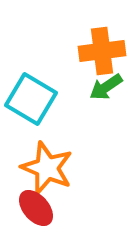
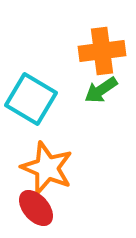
green arrow: moved 5 px left, 3 px down
